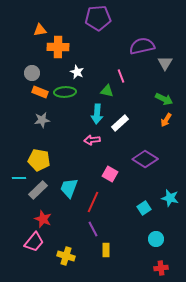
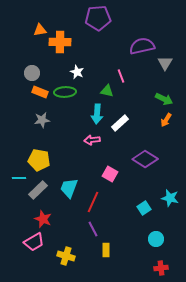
orange cross: moved 2 px right, 5 px up
pink trapezoid: rotated 20 degrees clockwise
